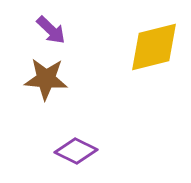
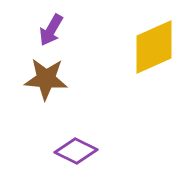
purple arrow: rotated 76 degrees clockwise
yellow diamond: rotated 10 degrees counterclockwise
